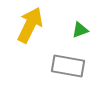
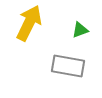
yellow arrow: moved 1 px left, 2 px up
